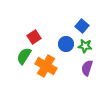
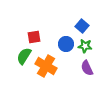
red square: rotated 24 degrees clockwise
purple semicircle: rotated 42 degrees counterclockwise
